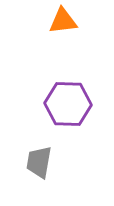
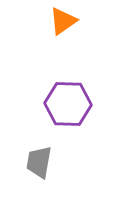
orange triangle: rotated 28 degrees counterclockwise
